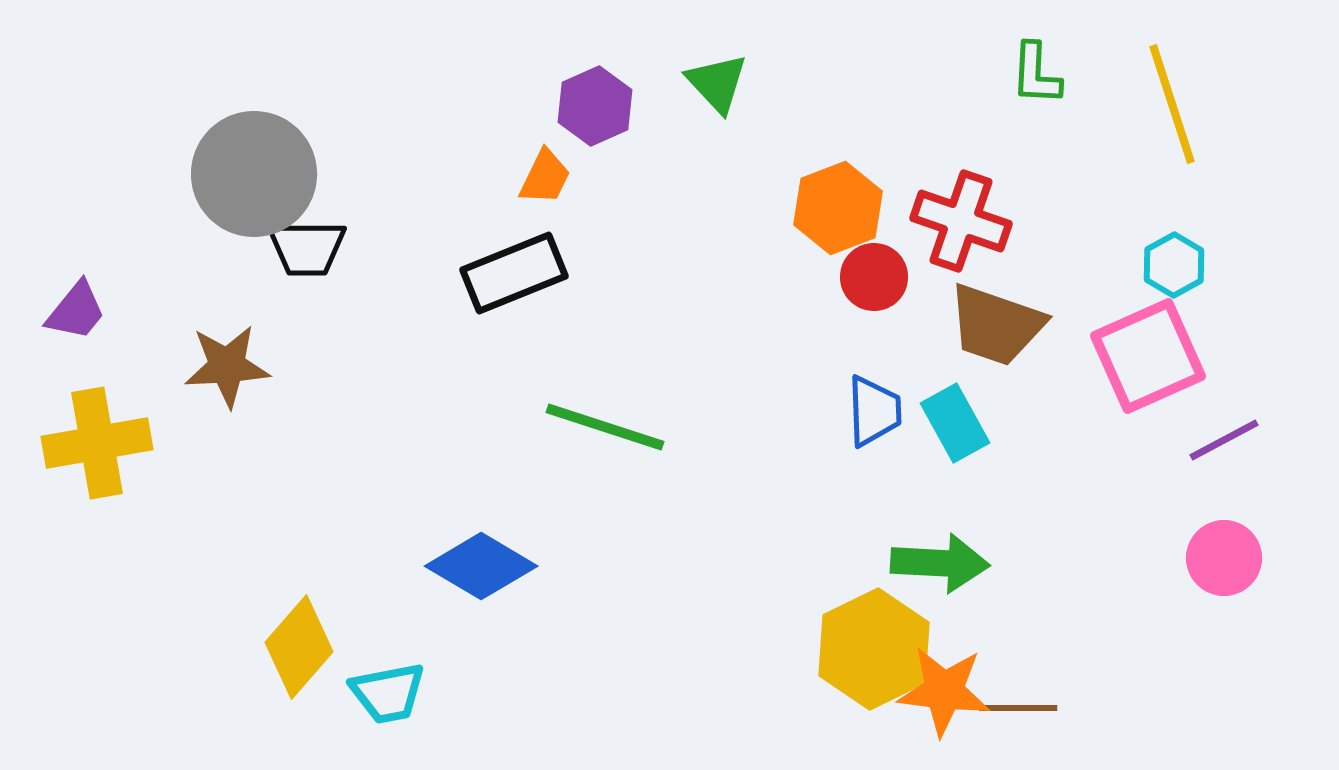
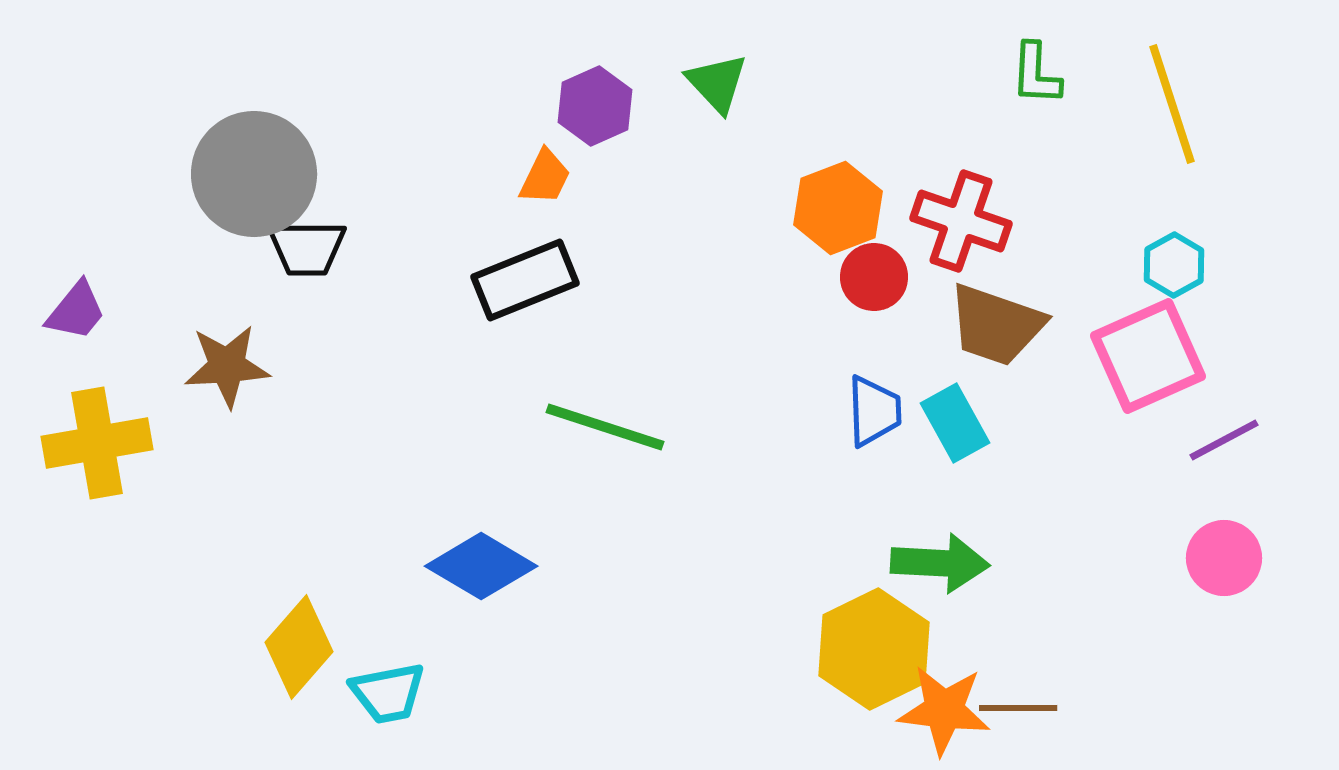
black rectangle: moved 11 px right, 7 px down
orange star: moved 19 px down
